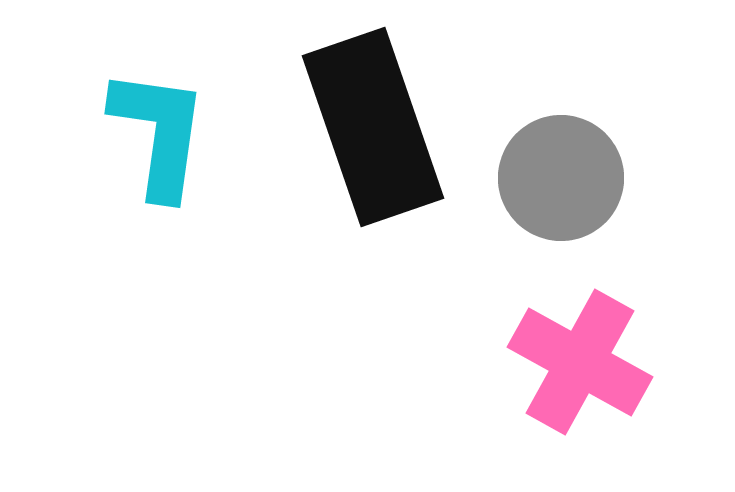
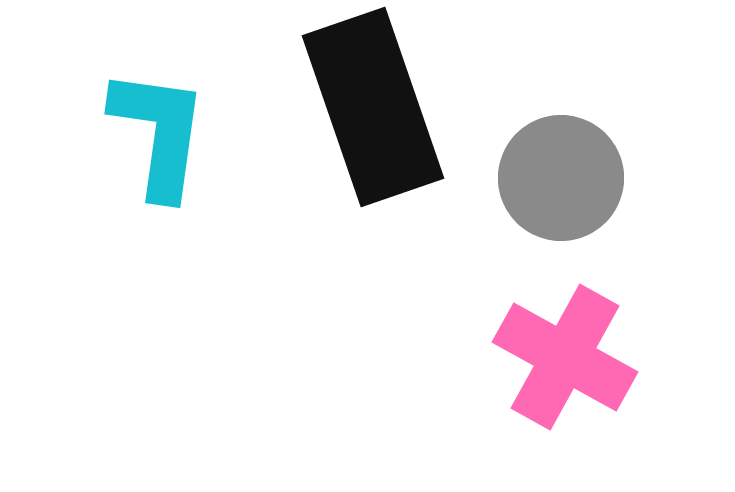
black rectangle: moved 20 px up
pink cross: moved 15 px left, 5 px up
